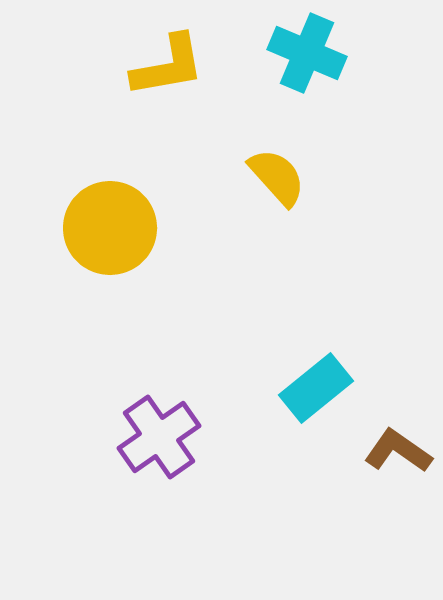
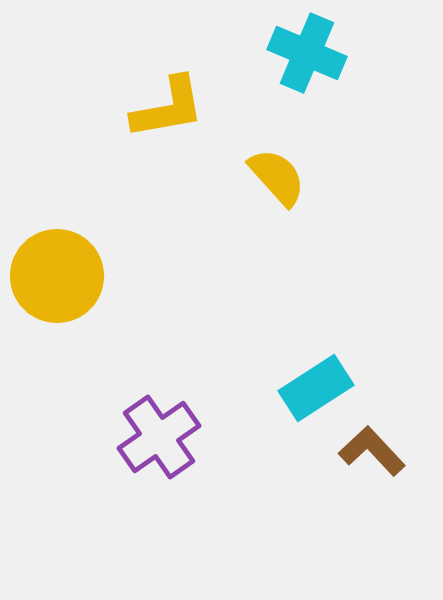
yellow L-shape: moved 42 px down
yellow circle: moved 53 px left, 48 px down
cyan rectangle: rotated 6 degrees clockwise
brown L-shape: moved 26 px left; rotated 12 degrees clockwise
